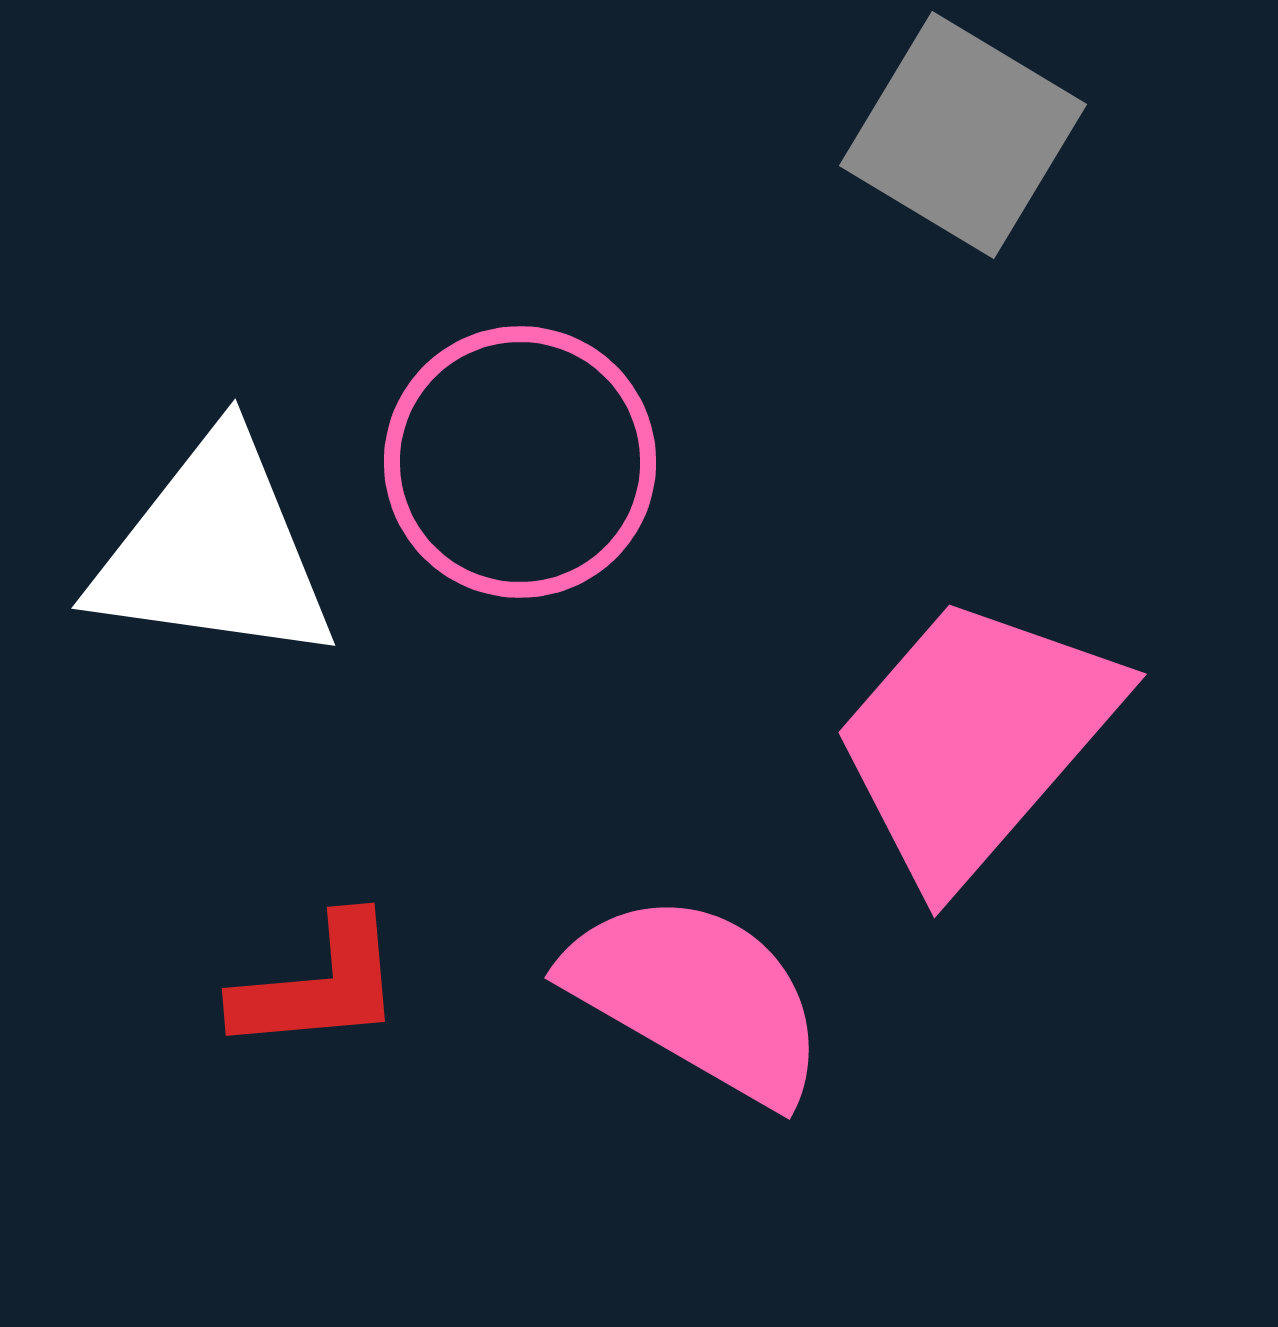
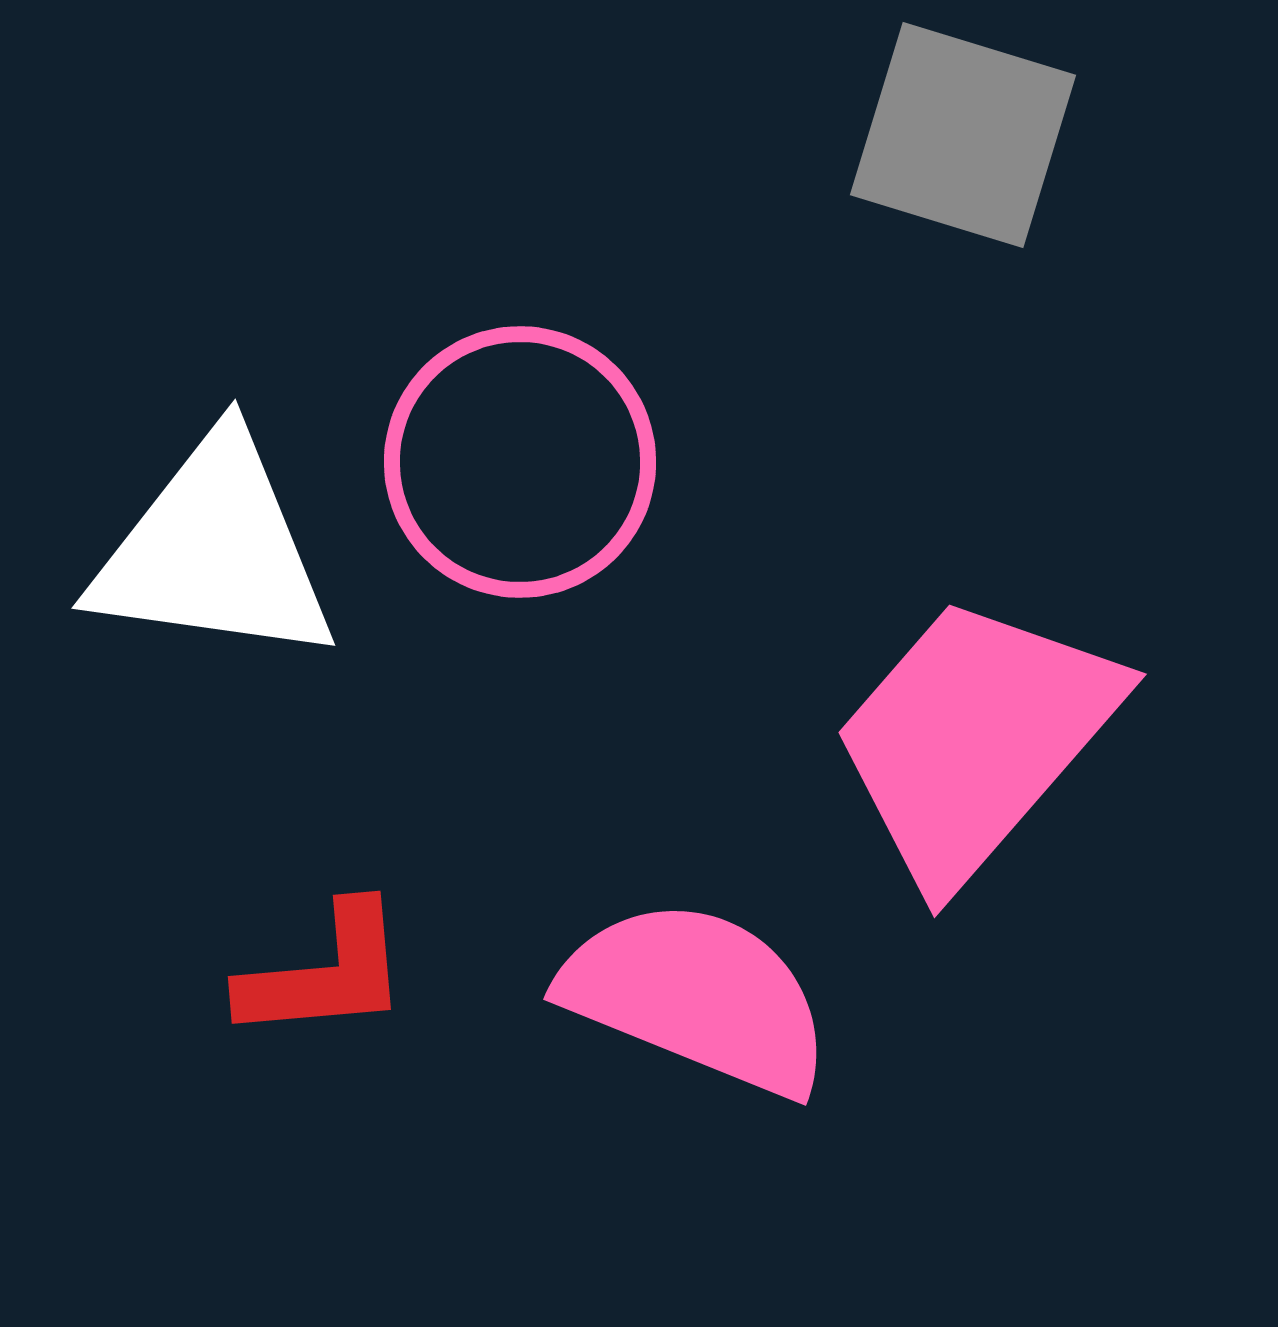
gray square: rotated 14 degrees counterclockwise
red L-shape: moved 6 px right, 12 px up
pink semicircle: rotated 8 degrees counterclockwise
